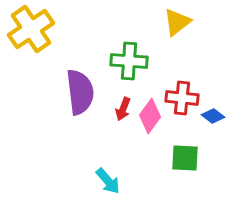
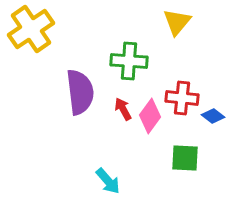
yellow triangle: rotated 12 degrees counterclockwise
red arrow: rotated 130 degrees clockwise
